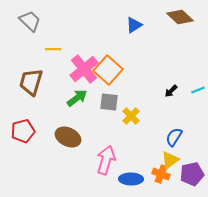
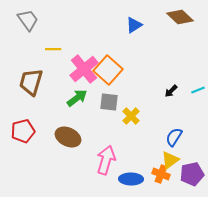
gray trapezoid: moved 2 px left, 1 px up; rotated 10 degrees clockwise
